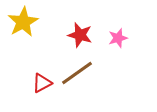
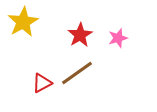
red star: rotated 25 degrees clockwise
